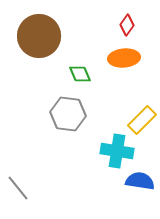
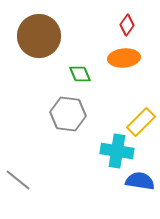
yellow rectangle: moved 1 px left, 2 px down
gray line: moved 8 px up; rotated 12 degrees counterclockwise
